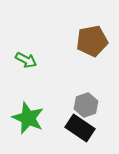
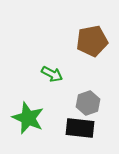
green arrow: moved 26 px right, 14 px down
gray hexagon: moved 2 px right, 2 px up
black rectangle: rotated 28 degrees counterclockwise
